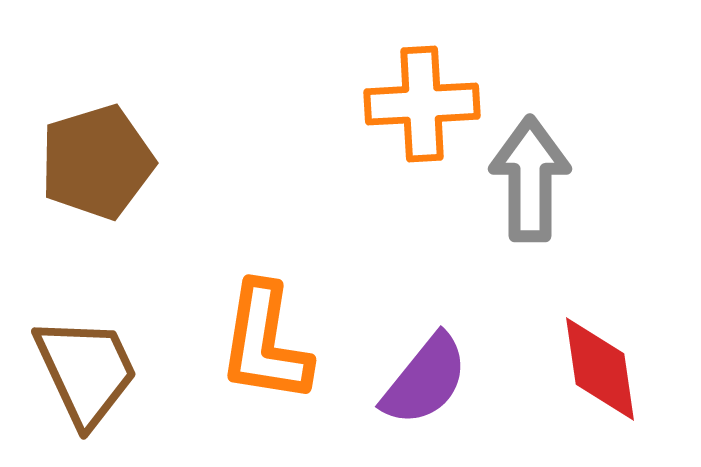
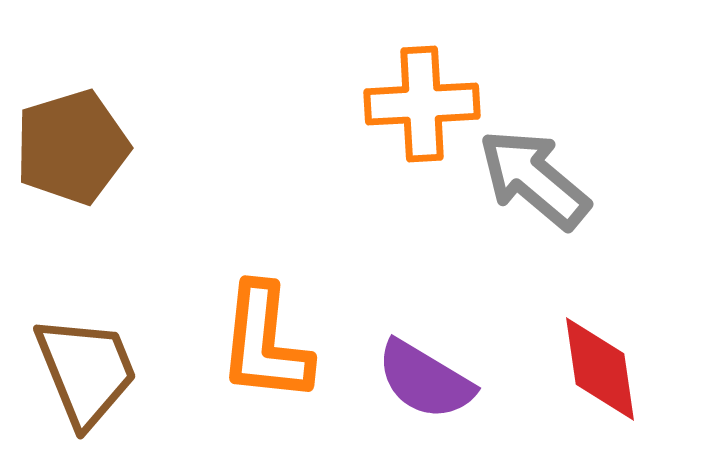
brown pentagon: moved 25 px left, 15 px up
gray arrow: moved 4 px right; rotated 50 degrees counterclockwise
orange L-shape: rotated 3 degrees counterclockwise
brown trapezoid: rotated 3 degrees clockwise
purple semicircle: rotated 82 degrees clockwise
